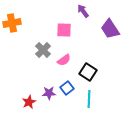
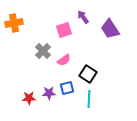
purple arrow: moved 6 px down
orange cross: moved 2 px right
pink square: rotated 21 degrees counterclockwise
gray cross: moved 1 px down
black square: moved 2 px down
blue square: rotated 24 degrees clockwise
red star: moved 4 px up; rotated 24 degrees clockwise
